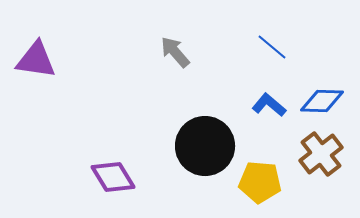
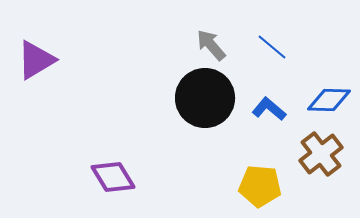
gray arrow: moved 36 px right, 7 px up
purple triangle: rotated 39 degrees counterclockwise
blue diamond: moved 7 px right, 1 px up
blue L-shape: moved 4 px down
black circle: moved 48 px up
yellow pentagon: moved 4 px down
